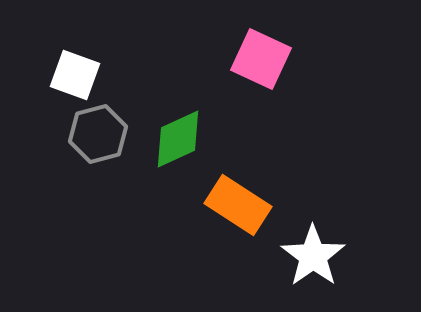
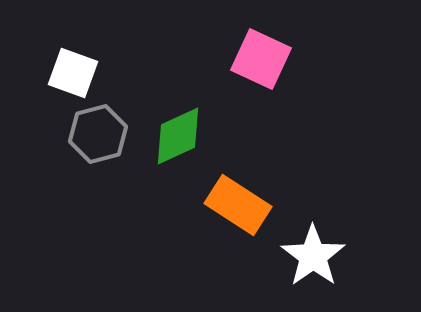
white square: moved 2 px left, 2 px up
green diamond: moved 3 px up
